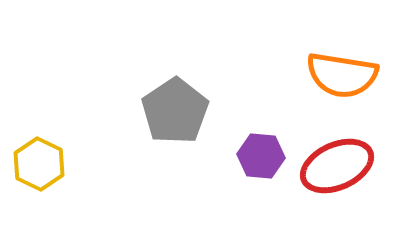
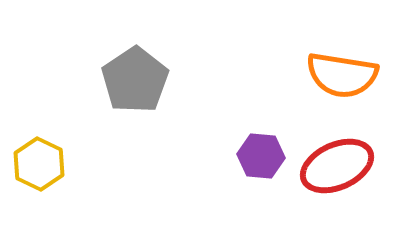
gray pentagon: moved 40 px left, 31 px up
